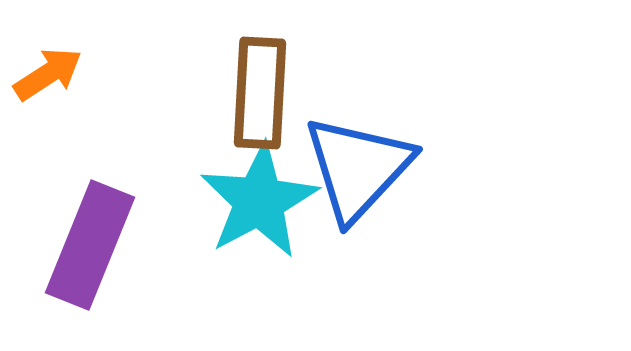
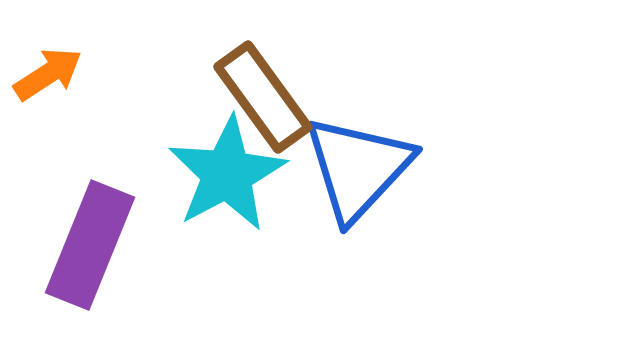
brown rectangle: moved 3 px right, 4 px down; rotated 39 degrees counterclockwise
cyan star: moved 32 px left, 27 px up
